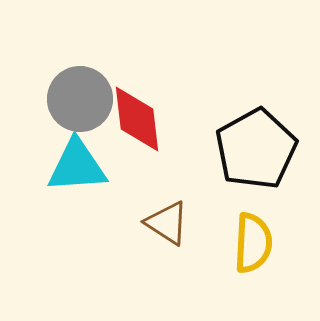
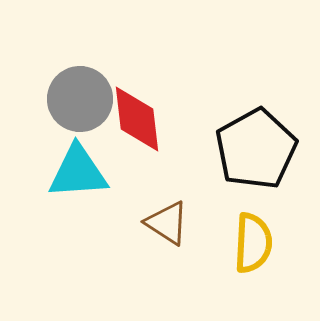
cyan triangle: moved 1 px right, 6 px down
